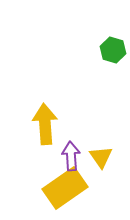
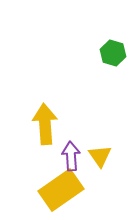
green hexagon: moved 3 px down
yellow triangle: moved 1 px left, 1 px up
yellow rectangle: moved 4 px left, 2 px down
